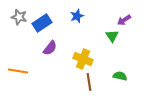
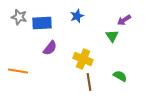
blue rectangle: rotated 30 degrees clockwise
green semicircle: rotated 16 degrees clockwise
